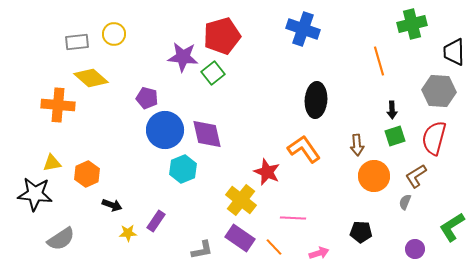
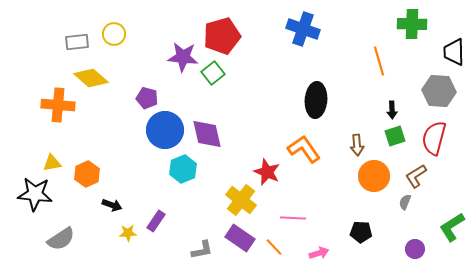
green cross at (412, 24): rotated 16 degrees clockwise
